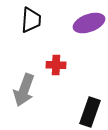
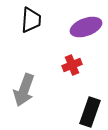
purple ellipse: moved 3 px left, 4 px down
red cross: moved 16 px right; rotated 24 degrees counterclockwise
